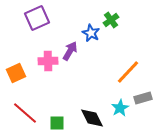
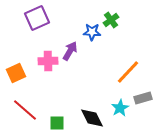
blue star: moved 1 px right, 1 px up; rotated 24 degrees counterclockwise
red line: moved 3 px up
